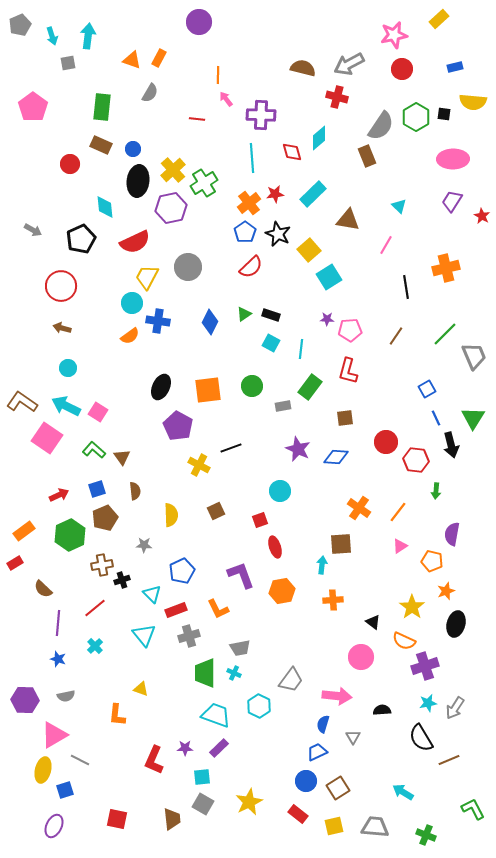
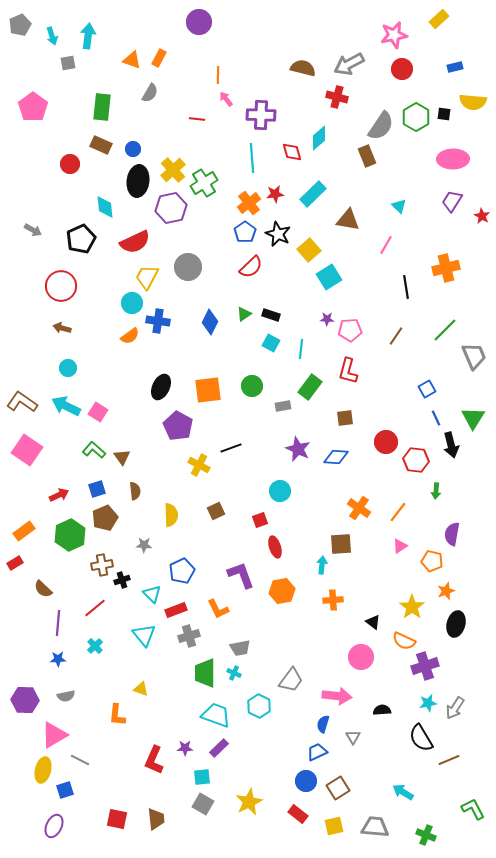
green line at (445, 334): moved 4 px up
pink square at (47, 438): moved 20 px left, 12 px down
blue star at (58, 659): rotated 21 degrees counterclockwise
brown trapezoid at (172, 819): moved 16 px left
